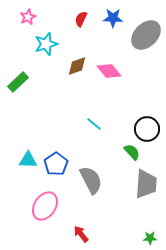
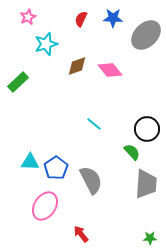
pink diamond: moved 1 px right, 1 px up
cyan triangle: moved 2 px right, 2 px down
blue pentagon: moved 4 px down
